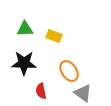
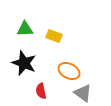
black star: rotated 20 degrees clockwise
orange ellipse: rotated 30 degrees counterclockwise
